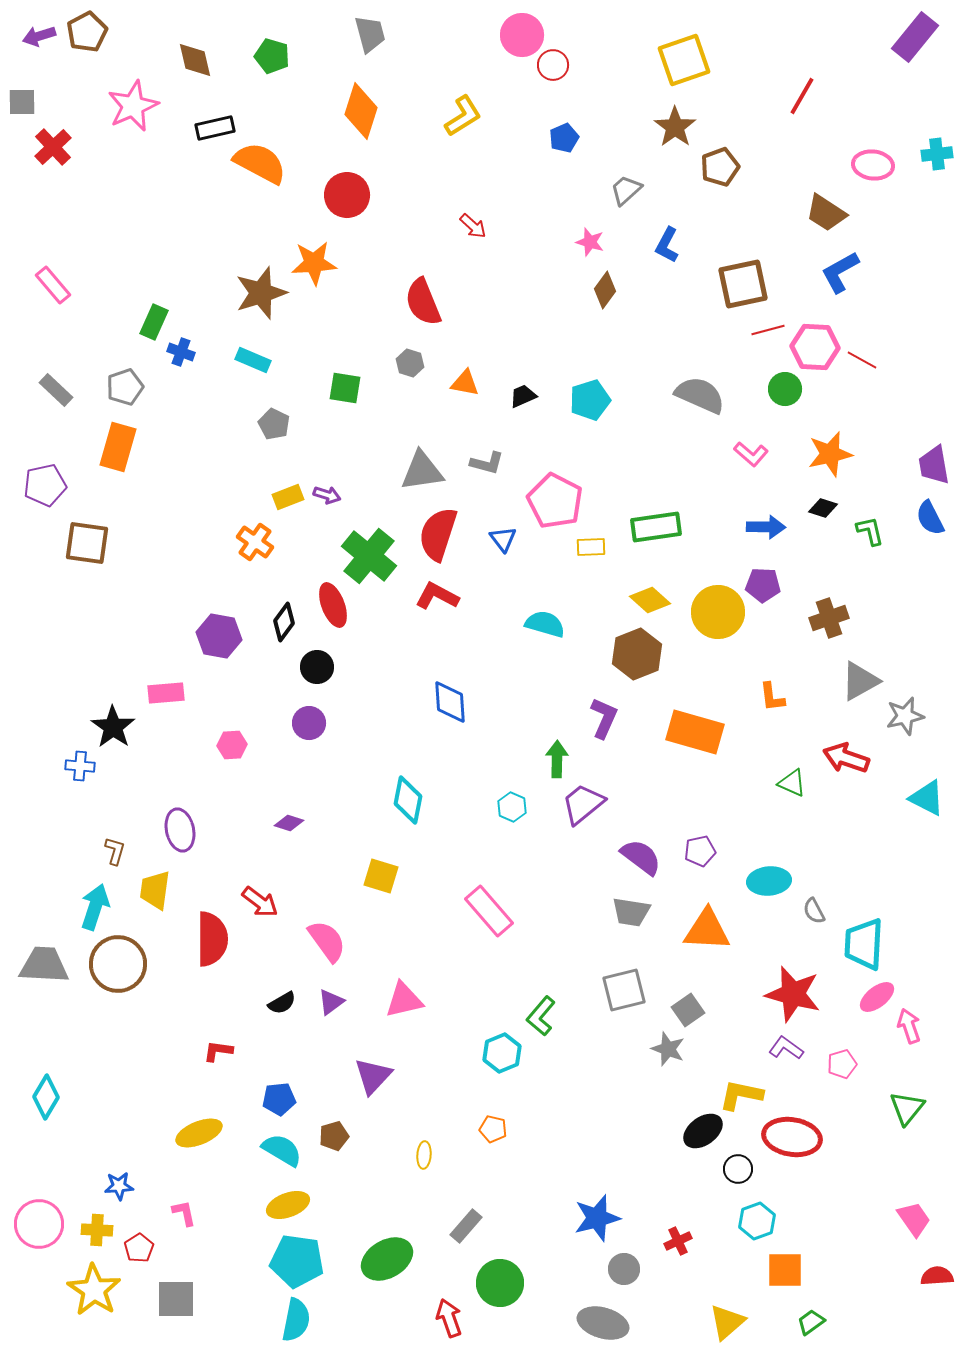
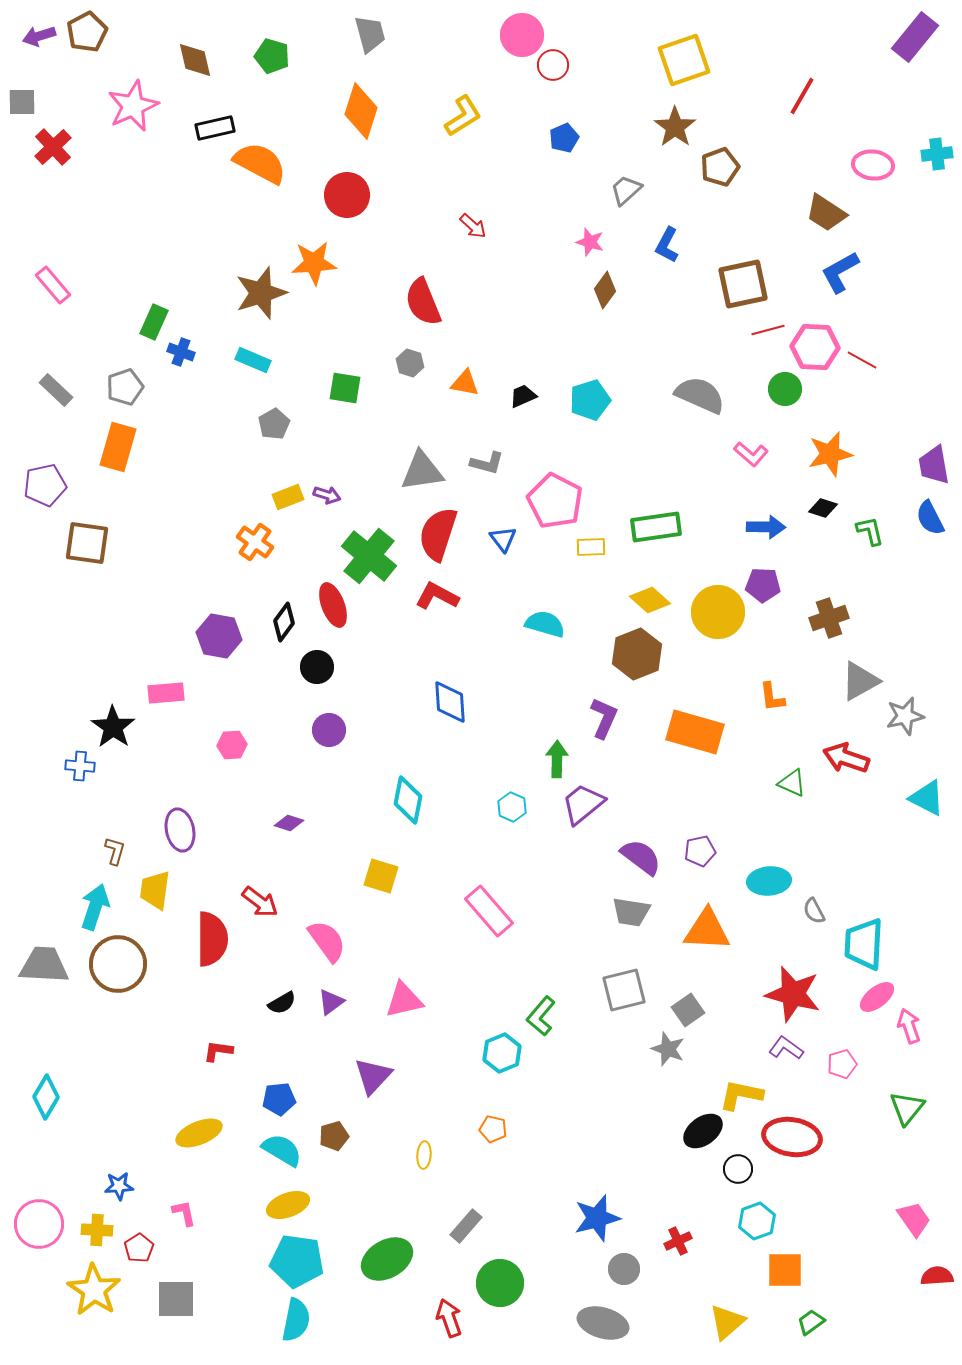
gray pentagon at (274, 424): rotated 16 degrees clockwise
purple circle at (309, 723): moved 20 px right, 7 px down
